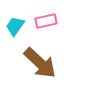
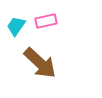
cyan trapezoid: moved 1 px right
